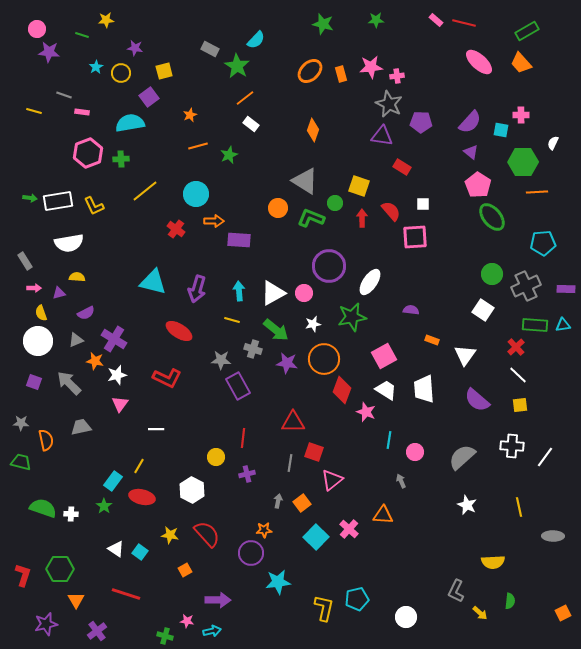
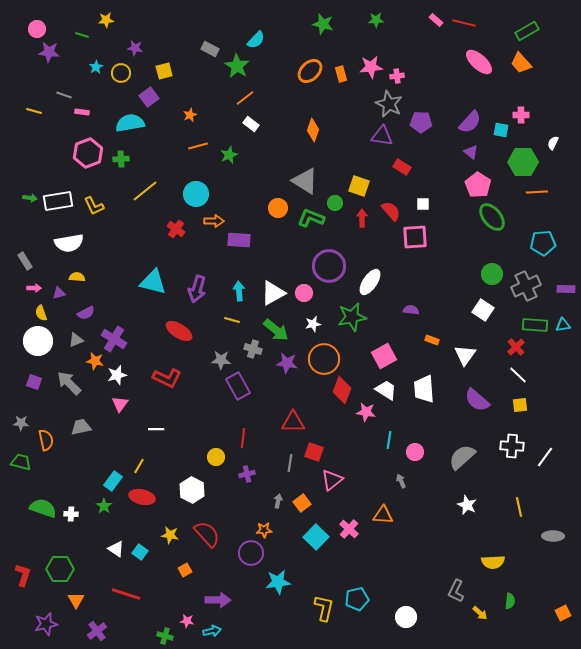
pink star at (366, 412): rotated 12 degrees counterclockwise
